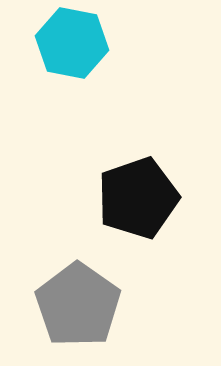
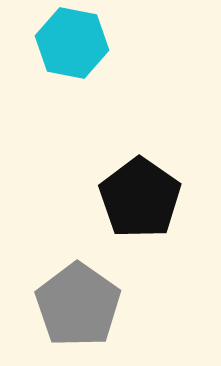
black pentagon: moved 2 px right; rotated 18 degrees counterclockwise
